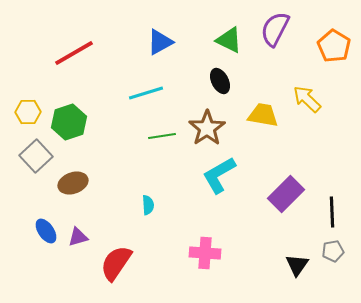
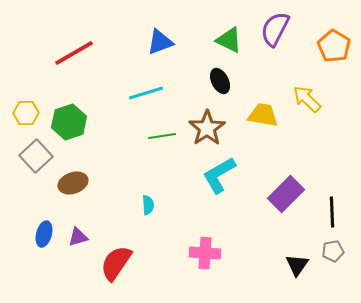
blue triangle: rotated 8 degrees clockwise
yellow hexagon: moved 2 px left, 1 px down
blue ellipse: moved 2 px left, 3 px down; rotated 50 degrees clockwise
